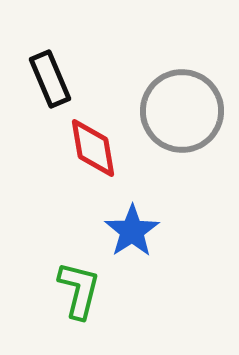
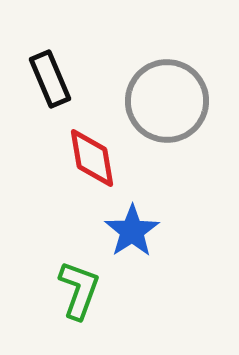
gray circle: moved 15 px left, 10 px up
red diamond: moved 1 px left, 10 px down
green L-shape: rotated 6 degrees clockwise
